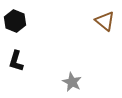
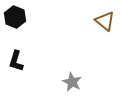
black hexagon: moved 4 px up
